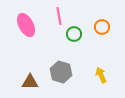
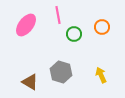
pink line: moved 1 px left, 1 px up
pink ellipse: rotated 65 degrees clockwise
brown triangle: rotated 30 degrees clockwise
